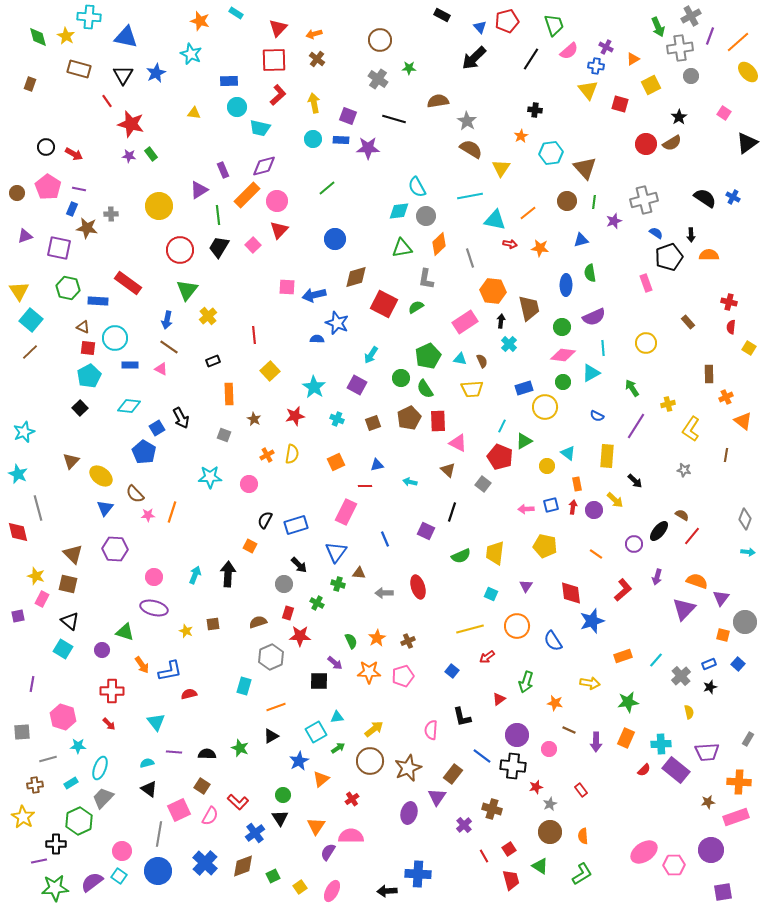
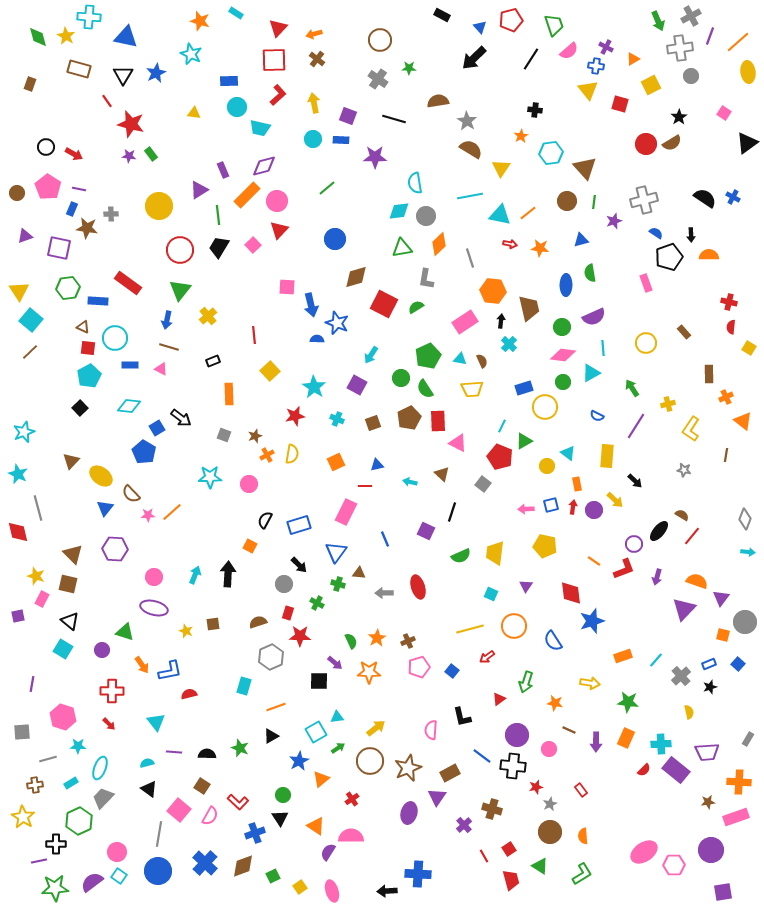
red pentagon at (507, 21): moved 4 px right, 1 px up
green arrow at (658, 27): moved 6 px up
yellow ellipse at (748, 72): rotated 35 degrees clockwise
purple star at (368, 148): moved 7 px right, 9 px down
cyan semicircle at (417, 187): moved 2 px left, 4 px up; rotated 20 degrees clockwise
cyan triangle at (495, 220): moved 5 px right, 5 px up
green hexagon at (68, 288): rotated 20 degrees counterclockwise
green triangle at (187, 290): moved 7 px left
blue arrow at (314, 295): moved 3 px left, 10 px down; rotated 90 degrees counterclockwise
brown rectangle at (688, 322): moved 4 px left, 10 px down
brown line at (169, 347): rotated 18 degrees counterclockwise
black arrow at (181, 418): rotated 25 degrees counterclockwise
brown star at (254, 419): moved 1 px right, 17 px down; rotated 24 degrees clockwise
brown triangle at (448, 470): moved 6 px left, 4 px down
brown semicircle at (135, 494): moved 4 px left
orange line at (172, 512): rotated 30 degrees clockwise
blue rectangle at (296, 525): moved 3 px right
orange line at (596, 554): moved 2 px left, 7 px down
red L-shape at (623, 590): moved 1 px right, 21 px up; rotated 20 degrees clockwise
orange circle at (517, 626): moved 3 px left
pink pentagon at (403, 676): moved 16 px right, 9 px up
green star at (628, 702): rotated 15 degrees clockwise
yellow arrow at (374, 729): moved 2 px right, 1 px up
brown rectangle at (453, 774): moved 3 px left, 1 px up; rotated 24 degrees clockwise
pink square at (179, 810): rotated 25 degrees counterclockwise
orange triangle at (316, 826): rotated 30 degrees counterclockwise
blue cross at (255, 833): rotated 18 degrees clockwise
pink circle at (122, 851): moved 5 px left, 1 px down
pink ellipse at (332, 891): rotated 45 degrees counterclockwise
